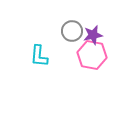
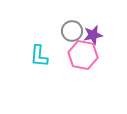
pink hexagon: moved 9 px left
